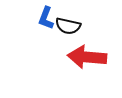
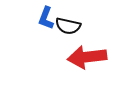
red arrow: rotated 12 degrees counterclockwise
